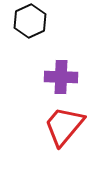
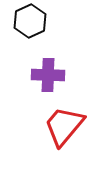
purple cross: moved 13 px left, 2 px up
